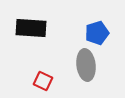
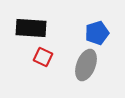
gray ellipse: rotated 28 degrees clockwise
red square: moved 24 px up
